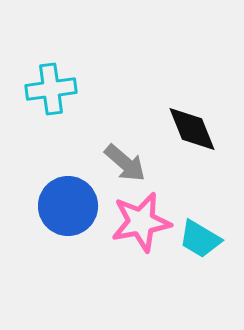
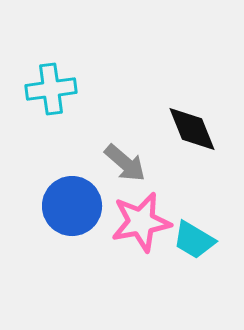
blue circle: moved 4 px right
cyan trapezoid: moved 6 px left, 1 px down
